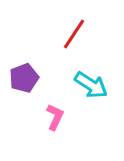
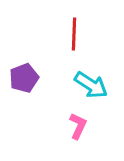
red line: rotated 32 degrees counterclockwise
pink L-shape: moved 23 px right, 9 px down
